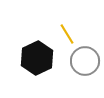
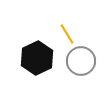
gray circle: moved 4 px left
